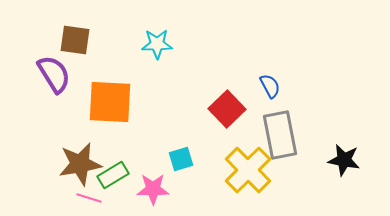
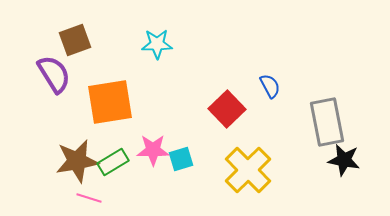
brown square: rotated 28 degrees counterclockwise
orange square: rotated 12 degrees counterclockwise
gray rectangle: moved 47 px right, 13 px up
brown star: moved 3 px left, 3 px up
green rectangle: moved 13 px up
pink star: moved 39 px up
